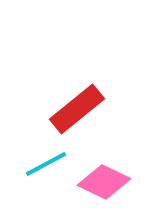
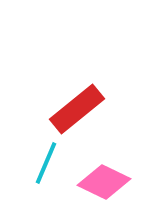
cyan line: moved 1 px up; rotated 39 degrees counterclockwise
